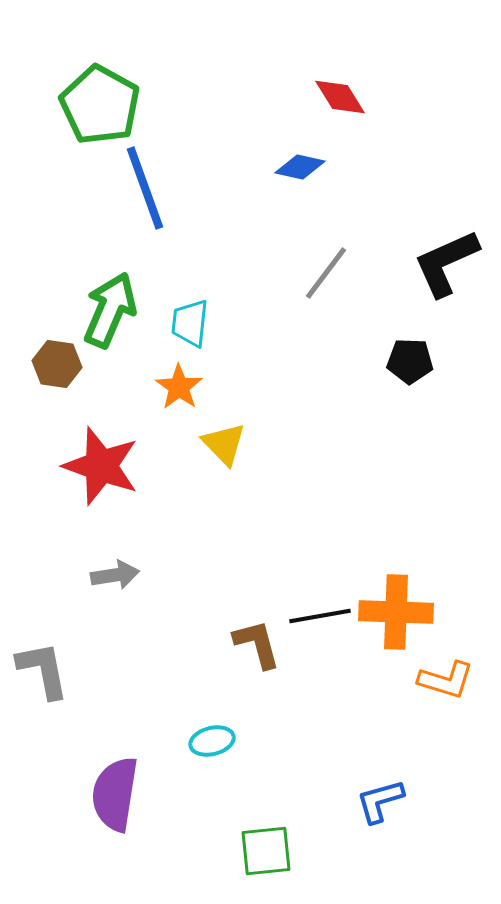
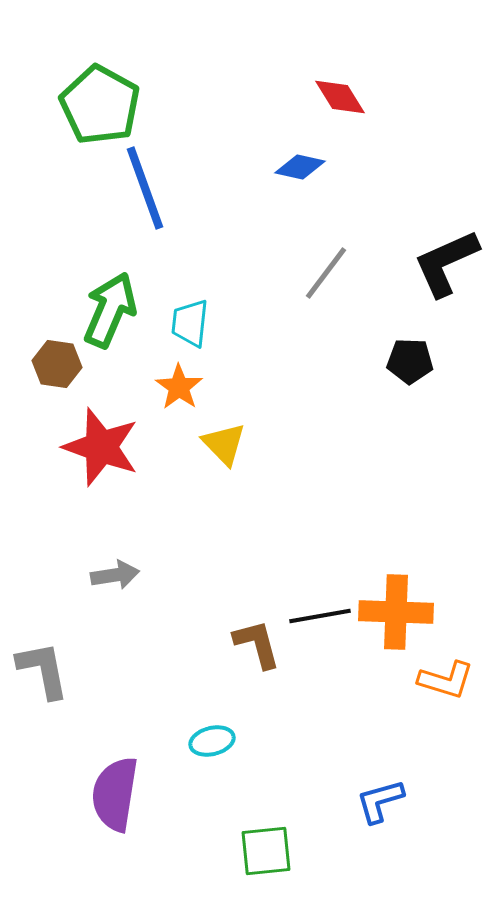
red star: moved 19 px up
